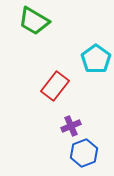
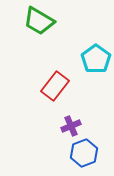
green trapezoid: moved 5 px right
